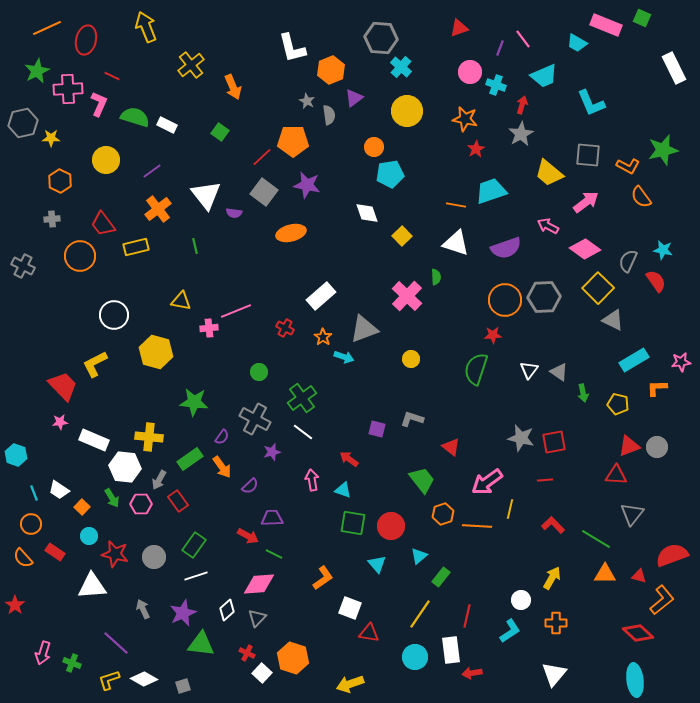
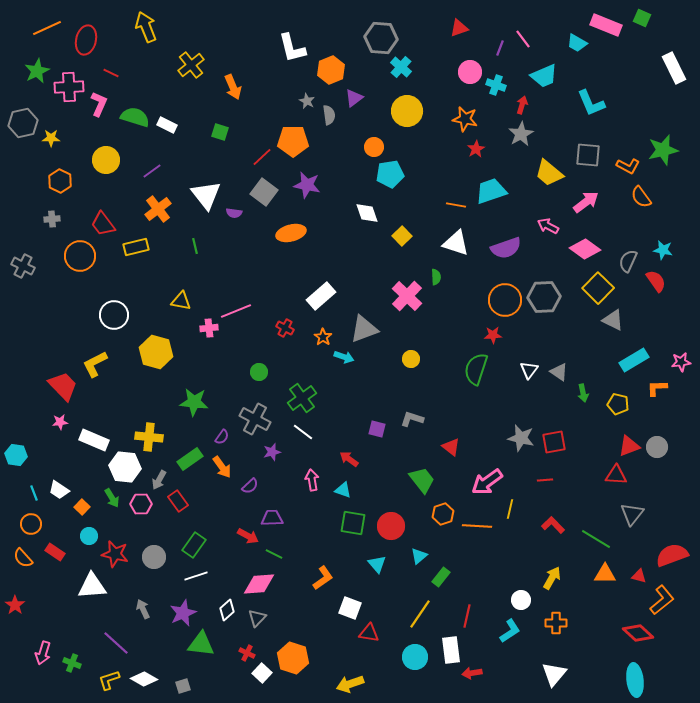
red line at (112, 76): moved 1 px left, 3 px up
pink cross at (68, 89): moved 1 px right, 2 px up
green square at (220, 132): rotated 18 degrees counterclockwise
cyan hexagon at (16, 455): rotated 10 degrees counterclockwise
